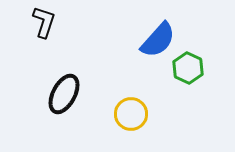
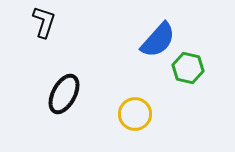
green hexagon: rotated 12 degrees counterclockwise
yellow circle: moved 4 px right
